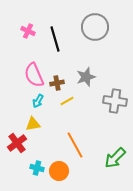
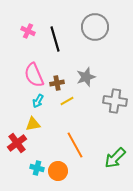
orange circle: moved 1 px left
